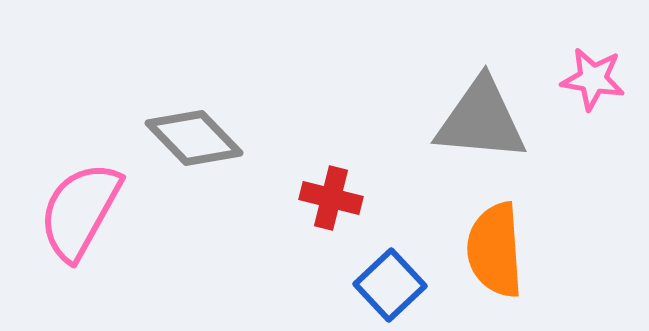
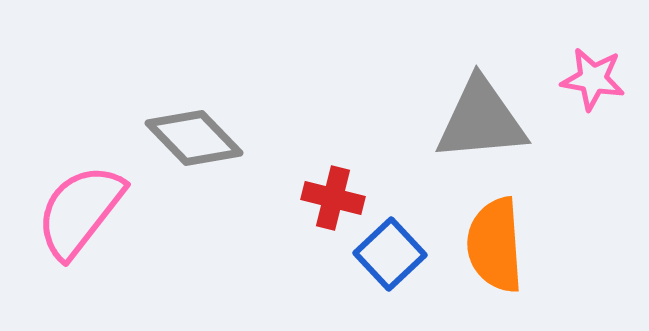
gray triangle: rotated 10 degrees counterclockwise
red cross: moved 2 px right
pink semicircle: rotated 9 degrees clockwise
orange semicircle: moved 5 px up
blue square: moved 31 px up
